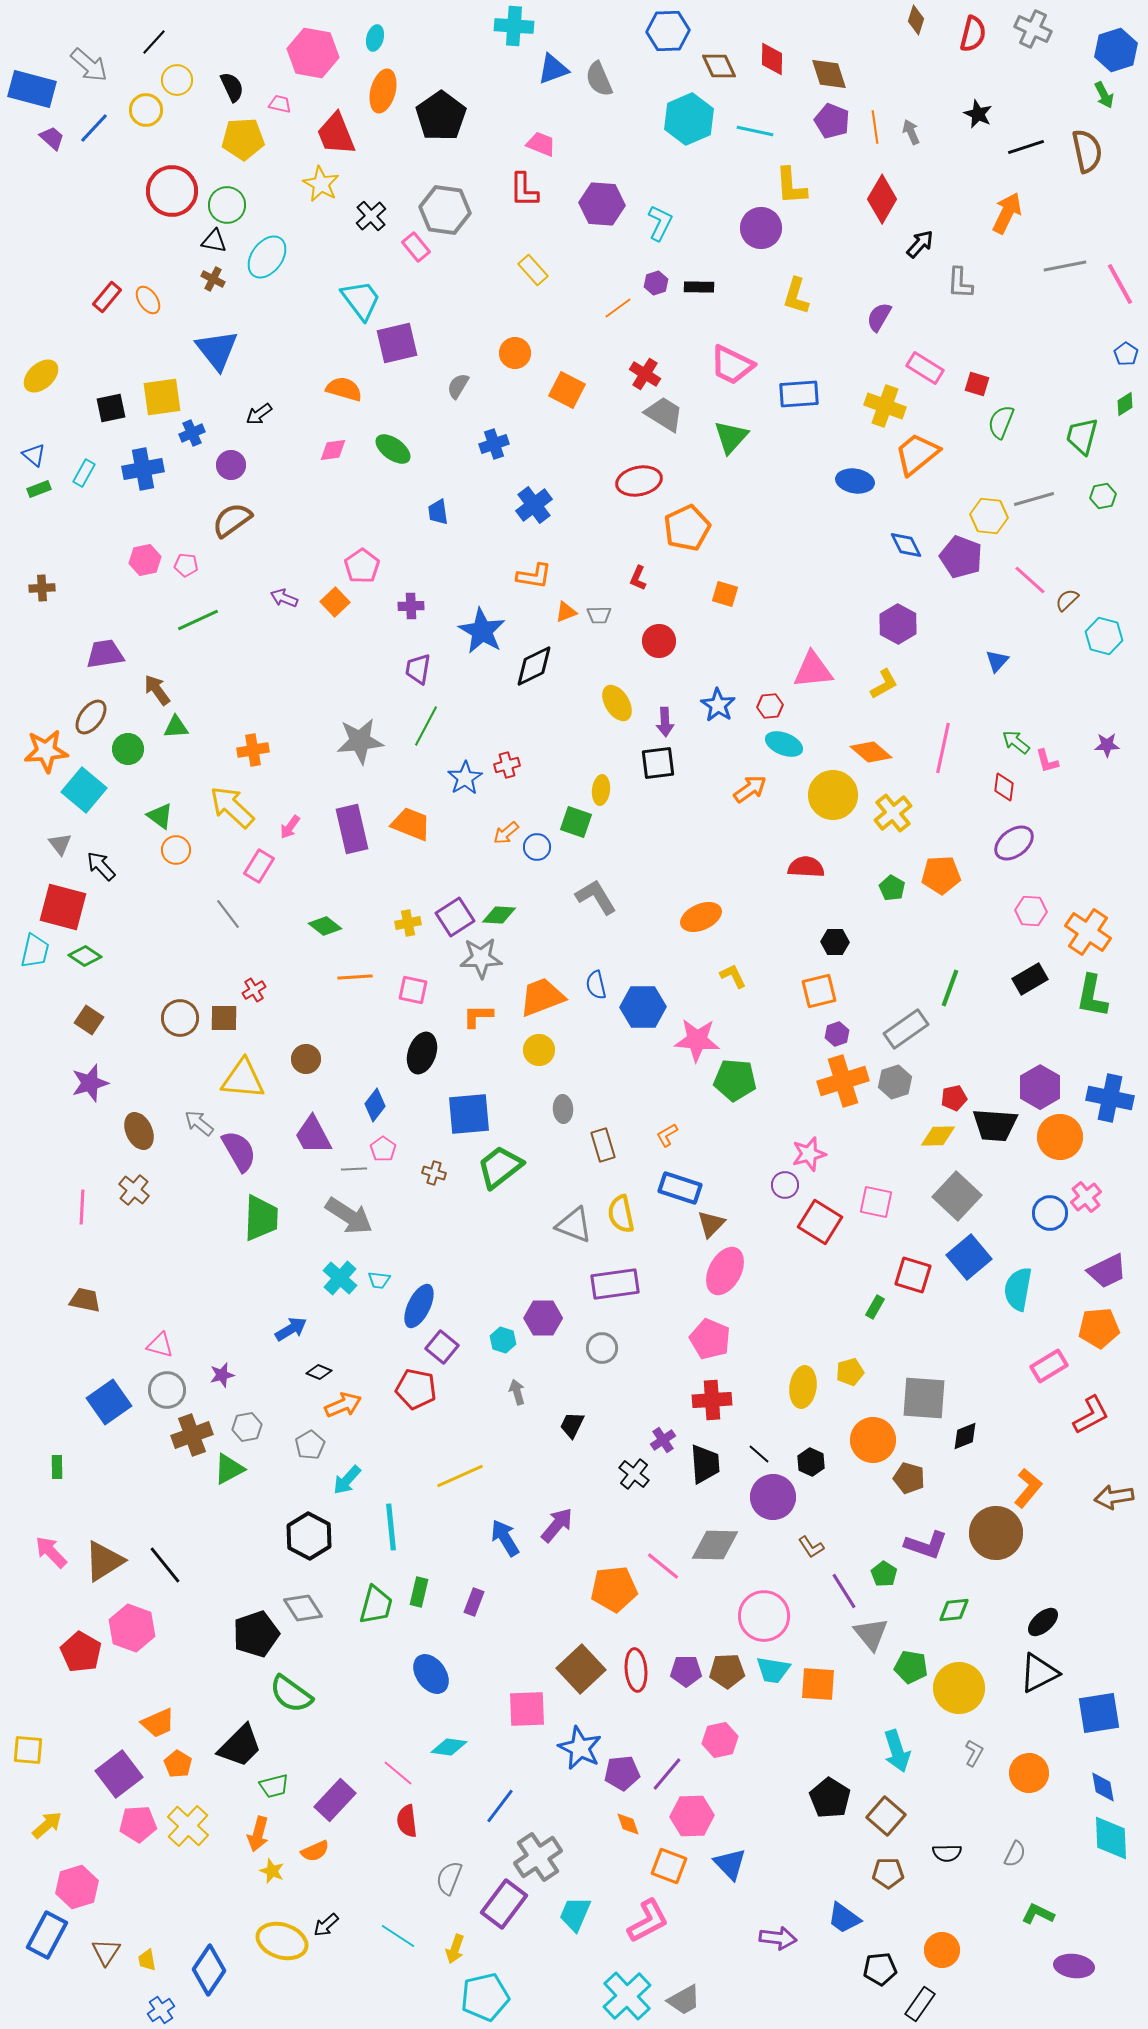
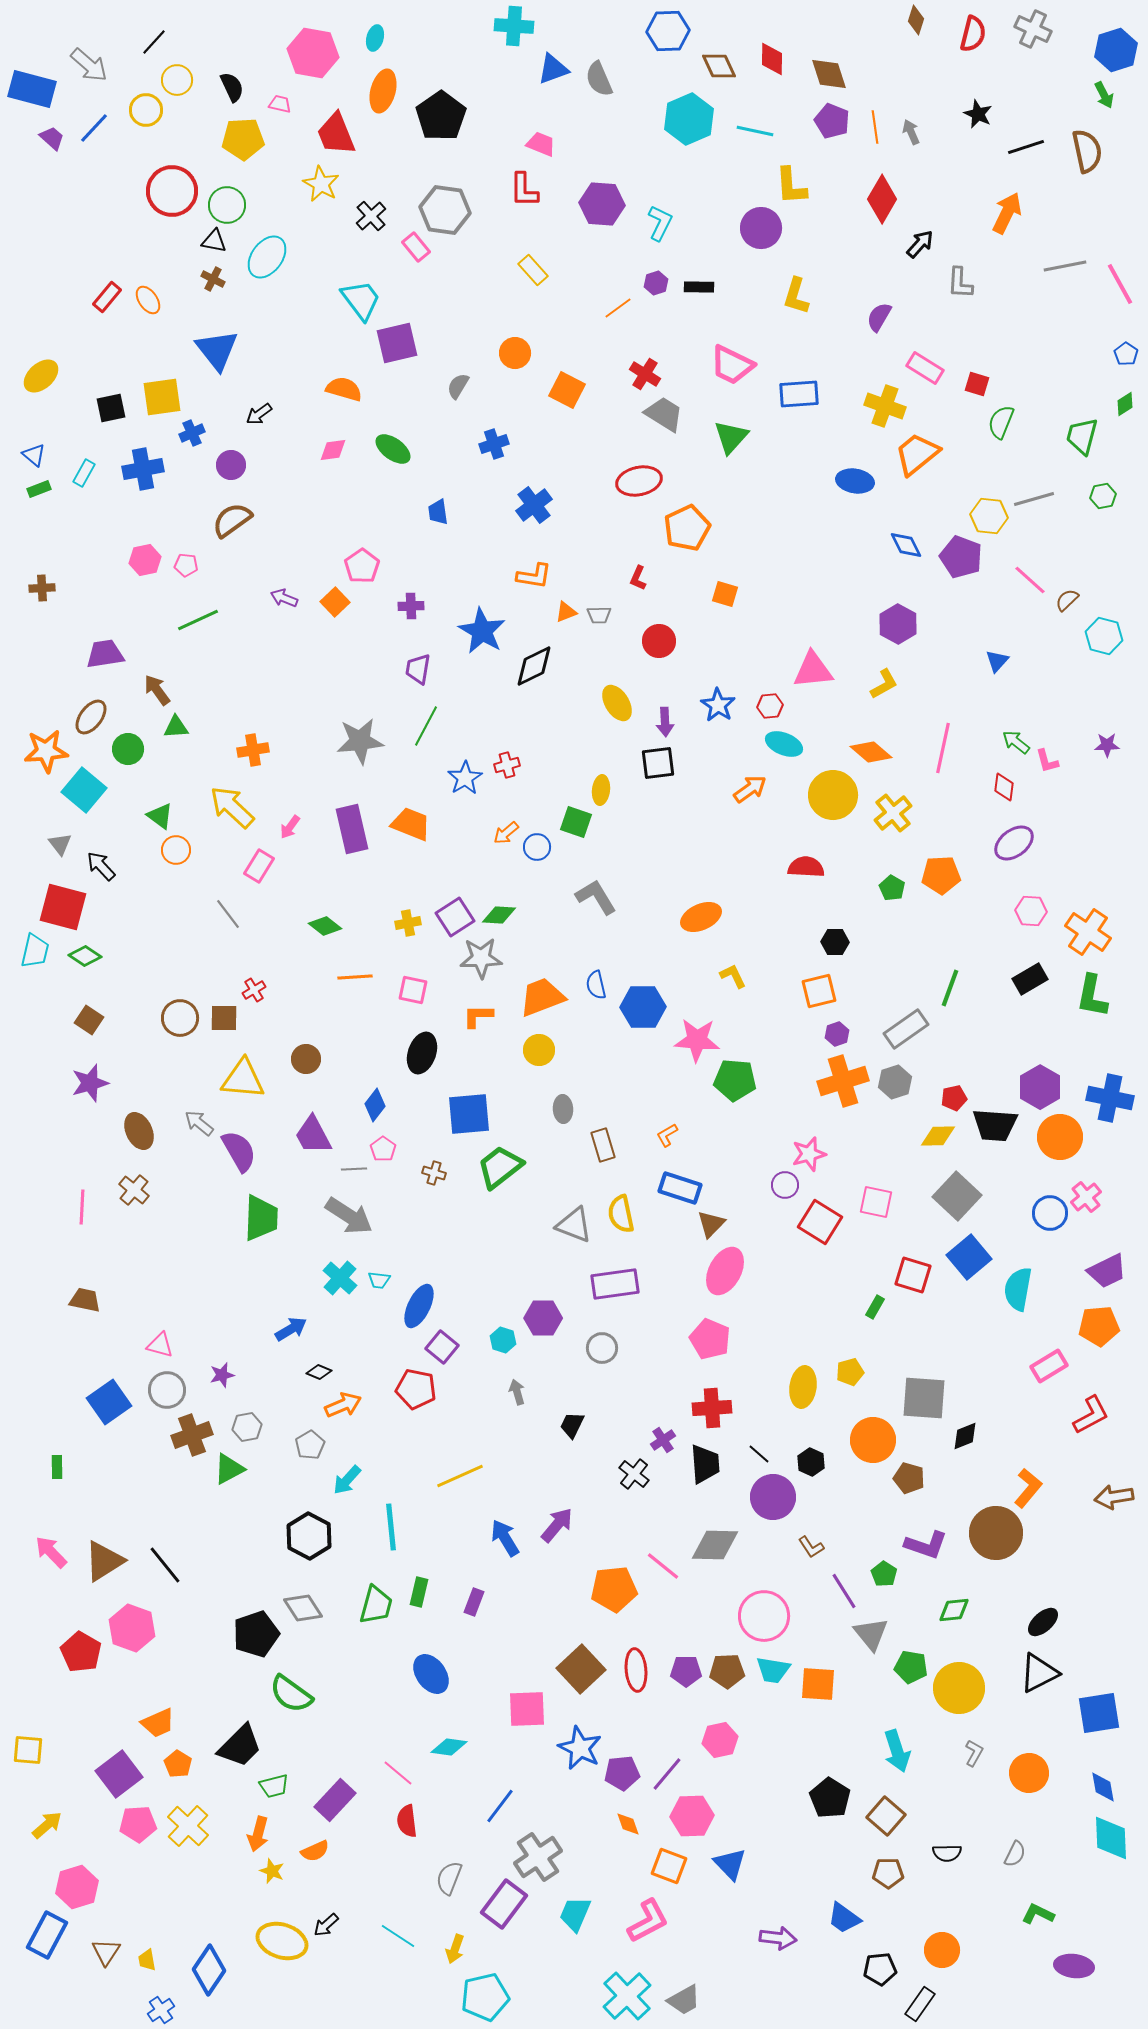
orange pentagon at (1099, 1328): moved 2 px up
red cross at (712, 1400): moved 8 px down
